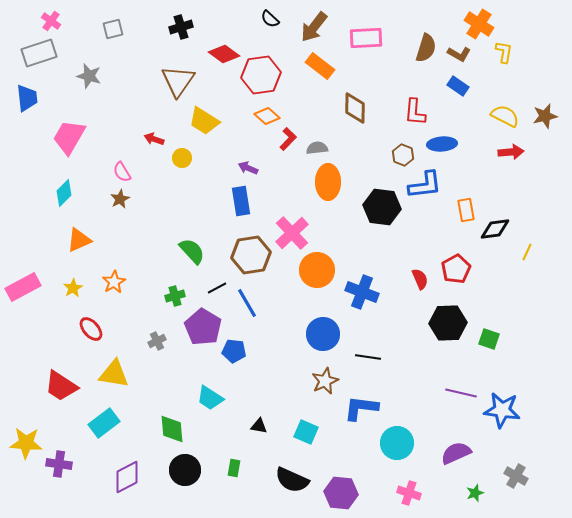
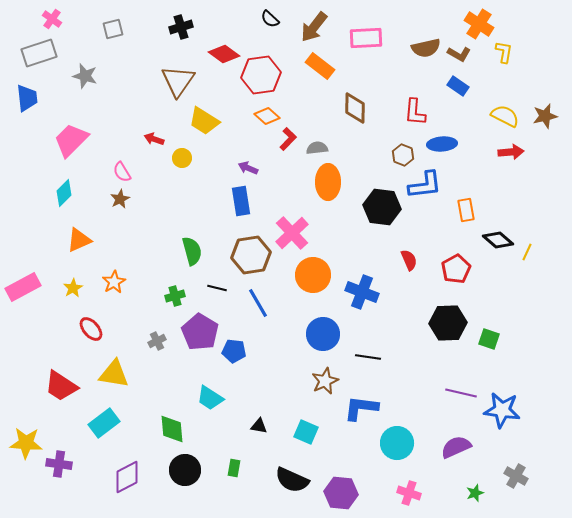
pink cross at (51, 21): moved 1 px right, 2 px up
brown semicircle at (426, 48): rotated 60 degrees clockwise
gray star at (89, 76): moved 4 px left
pink trapezoid at (69, 137): moved 2 px right, 3 px down; rotated 15 degrees clockwise
black diamond at (495, 229): moved 3 px right, 11 px down; rotated 48 degrees clockwise
green semicircle at (192, 251): rotated 28 degrees clockwise
orange circle at (317, 270): moved 4 px left, 5 px down
red semicircle at (420, 279): moved 11 px left, 19 px up
black line at (217, 288): rotated 42 degrees clockwise
blue line at (247, 303): moved 11 px right
purple pentagon at (203, 327): moved 3 px left, 5 px down
purple semicircle at (456, 453): moved 6 px up
